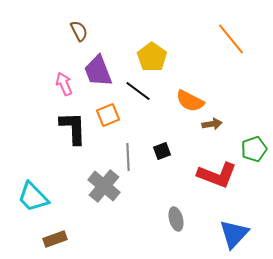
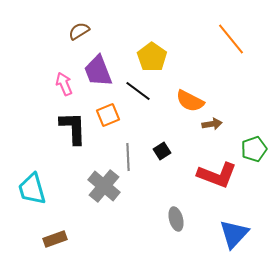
brown semicircle: rotated 95 degrees counterclockwise
black square: rotated 12 degrees counterclockwise
cyan trapezoid: moved 1 px left, 8 px up; rotated 28 degrees clockwise
